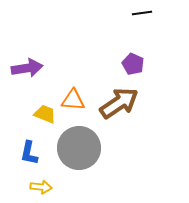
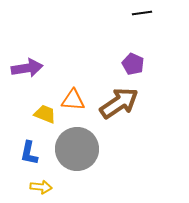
gray circle: moved 2 px left, 1 px down
